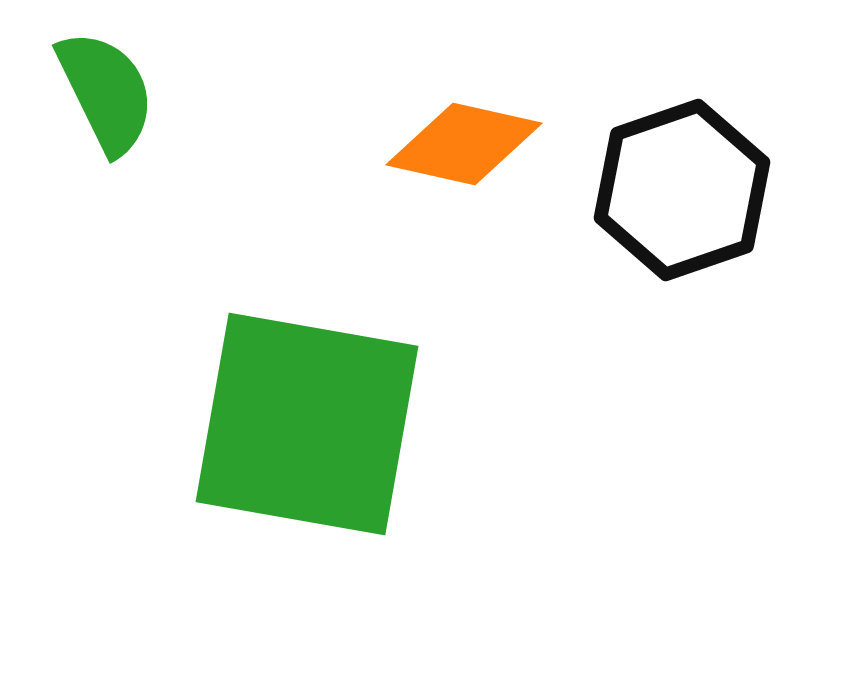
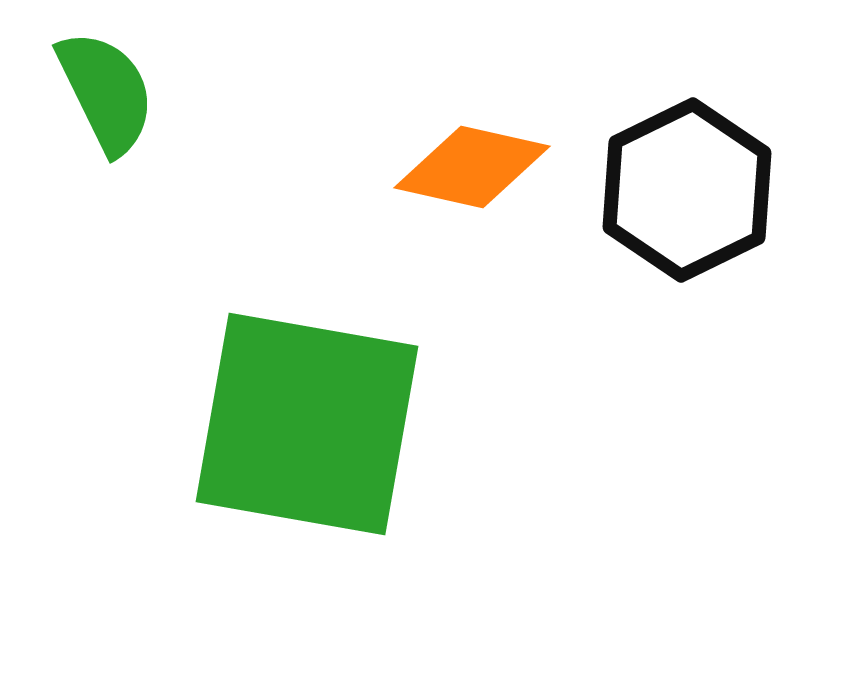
orange diamond: moved 8 px right, 23 px down
black hexagon: moved 5 px right; rotated 7 degrees counterclockwise
